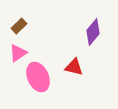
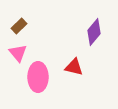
purple diamond: moved 1 px right
pink triangle: rotated 36 degrees counterclockwise
pink ellipse: rotated 24 degrees clockwise
